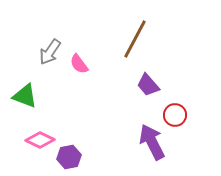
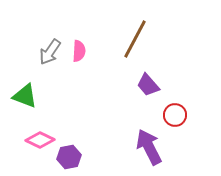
pink semicircle: moved 13 px up; rotated 140 degrees counterclockwise
purple arrow: moved 3 px left, 5 px down
